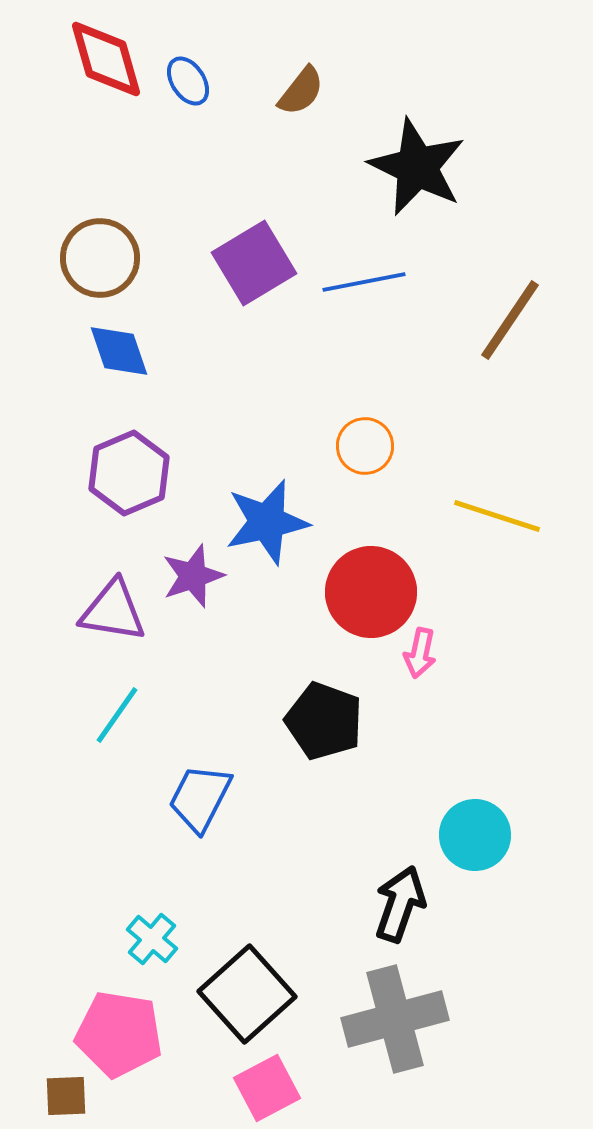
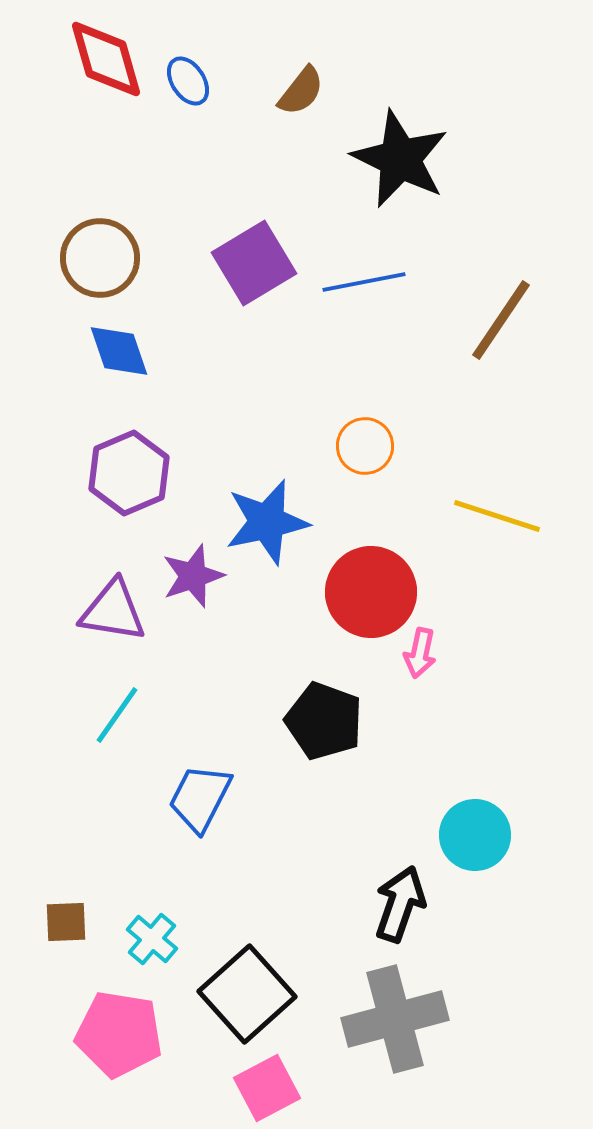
black star: moved 17 px left, 8 px up
brown line: moved 9 px left
brown square: moved 174 px up
